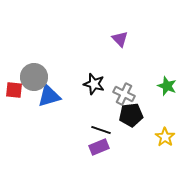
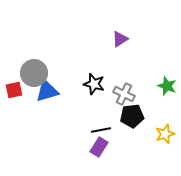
purple triangle: rotated 42 degrees clockwise
gray circle: moved 4 px up
red square: rotated 18 degrees counterclockwise
blue triangle: moved 2 px left, 5 px up
black pentagon: moved 1 px right, 1 px down
black line: rotated 30 degrees counterclockwise
yellow star: moved 3 px up; rotated 18 degrees clockwise
purple rectangle: rotated 36 degrees counterclockwise
